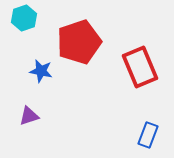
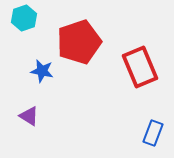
blue star: moved 1 px right
purple triangle: rotated 50 degrees clockwise
blue rectangle: moved 5 px right, 2 px up
